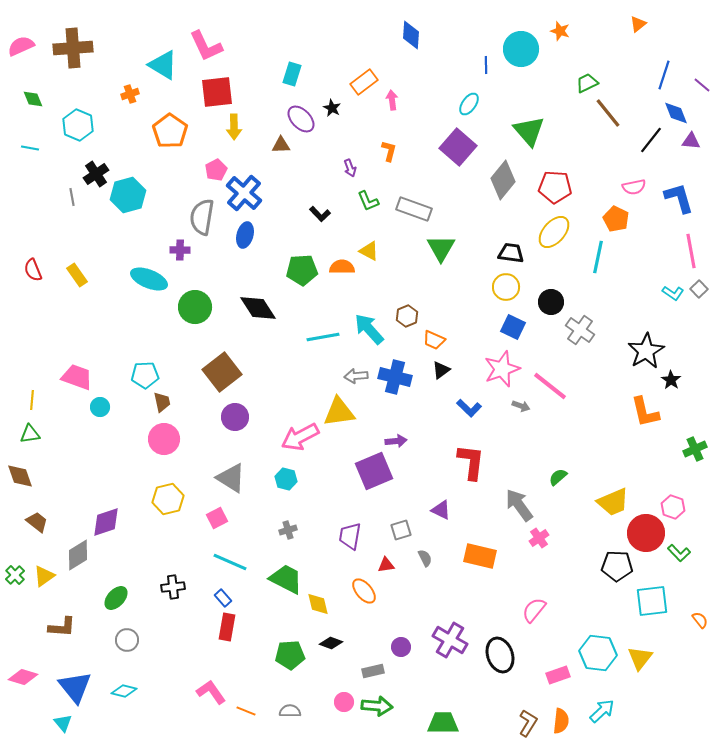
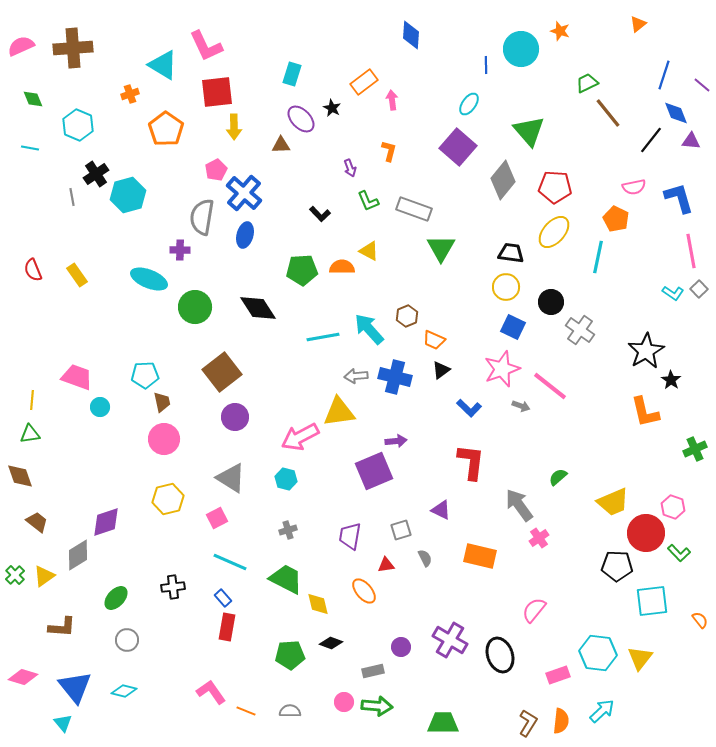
orange pentagon at (170, 131): moved 4 px left, 2 px up
